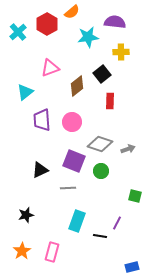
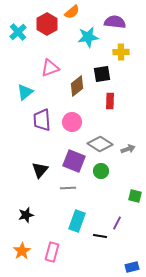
black square: rotated 30 degrees clockwise
gray diamond: rotated 15 degrees clockwise
black triangle: rotated 24 degrees counterclockwise
